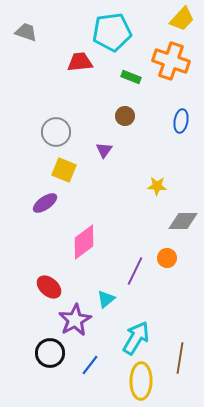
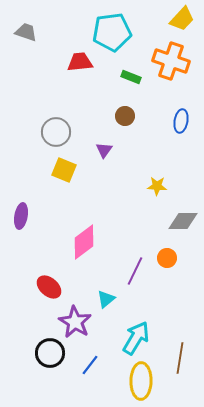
purple ellipse: moved 24 px left, 13 px down; rotated 45 degrees counterclockwise
purple star: moved 2 px down; rotated 12 degrees counterclockwise
